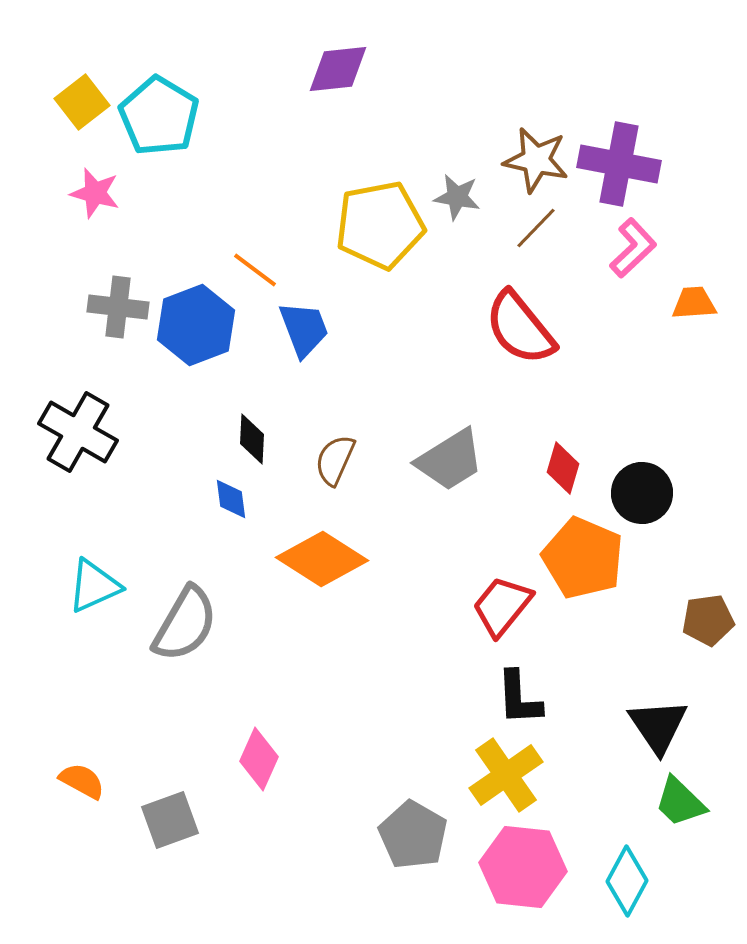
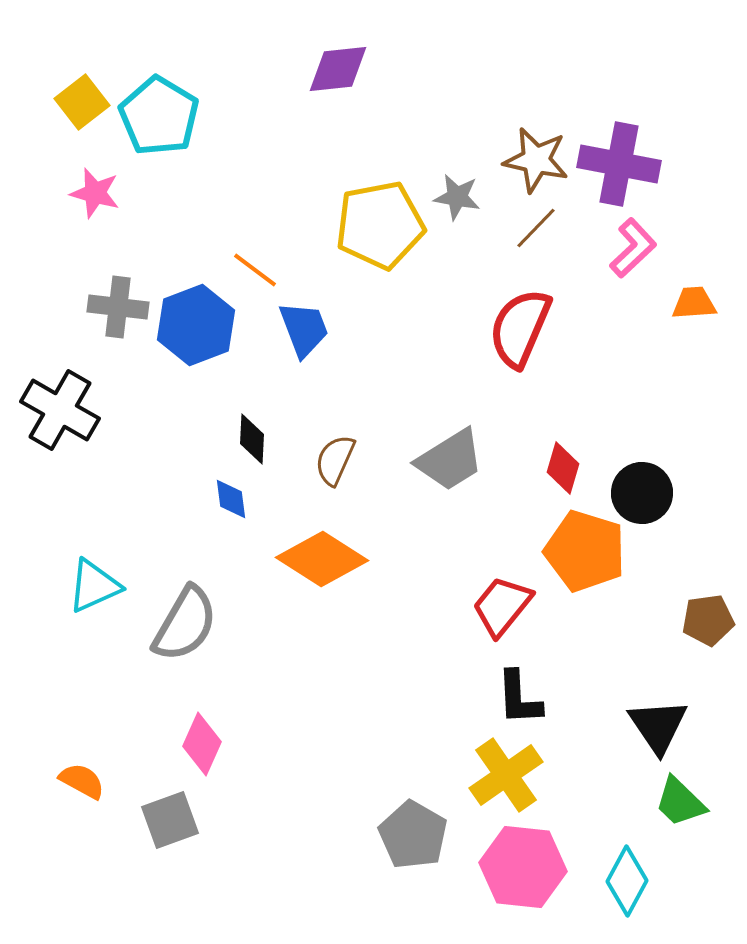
red semicircle: rotated 62 degrees clockwise
black cross: moved 18 px left, 22 px up
orange pentagon: moved 2 px right, 7 px up; rotated 6 degrees counterclockwise
pink diamond: moved 57 px left, 15 px up
